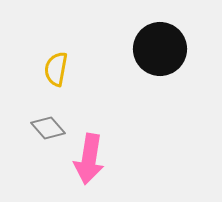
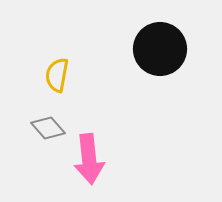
yellow semicircle: moved 1 px right, 6 px down
pink arrow: rotated 15 degrees counterclockwise
